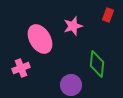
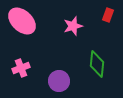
pink ellipse: moved 18 px left, 18 px up; rotated 16 degrees counterclockwise
purple circle: moved 12 px left, 4 px up
